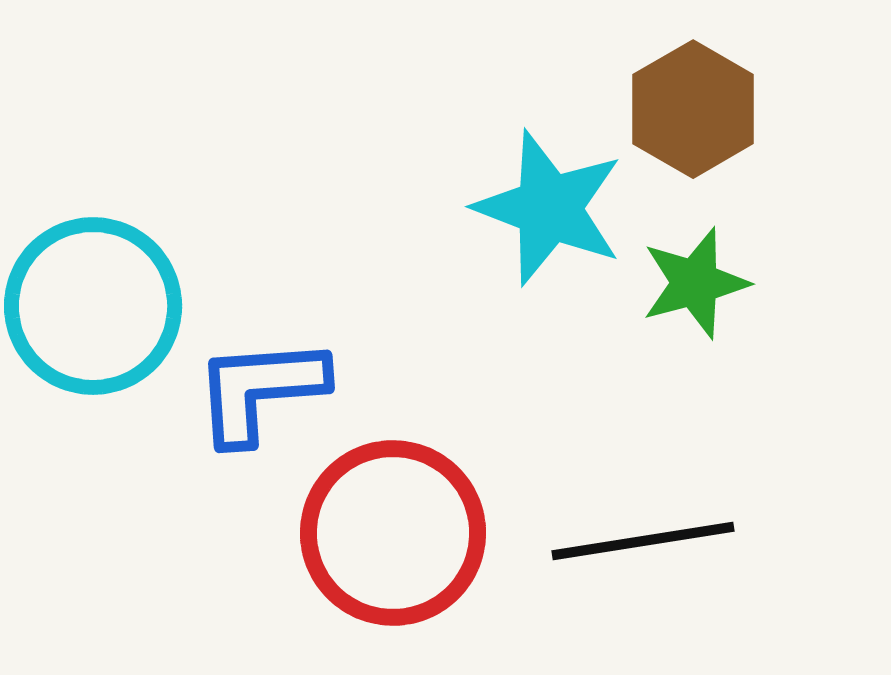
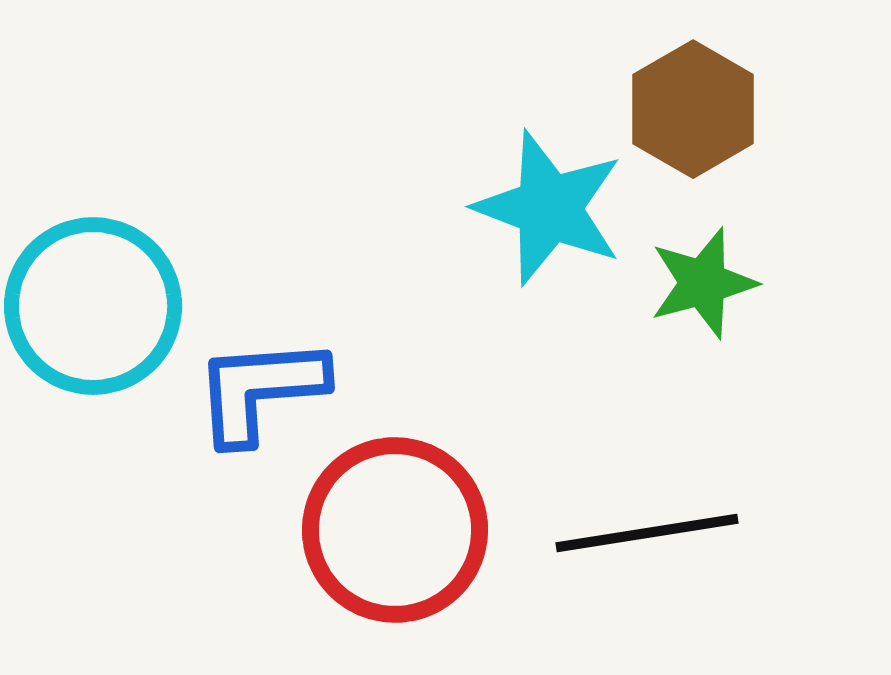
green star: moved 8 px right
red circle: moved 2 px right, 3 px up
black line: moved 4 px right, 8 px up
